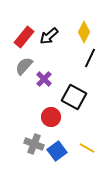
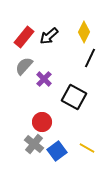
red circle: moved 9 px left, 5 px down
gray cross: rotated 18 degrees clockwise
